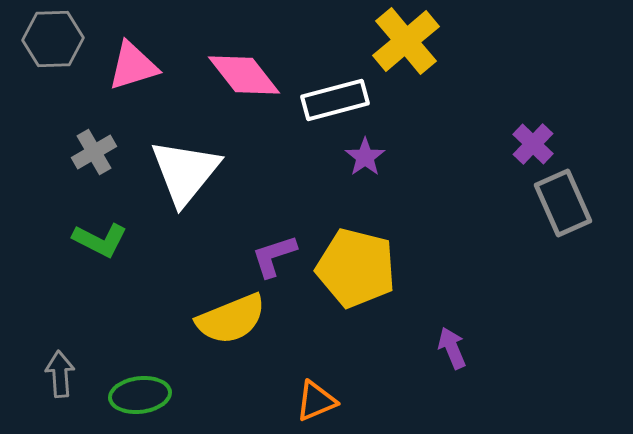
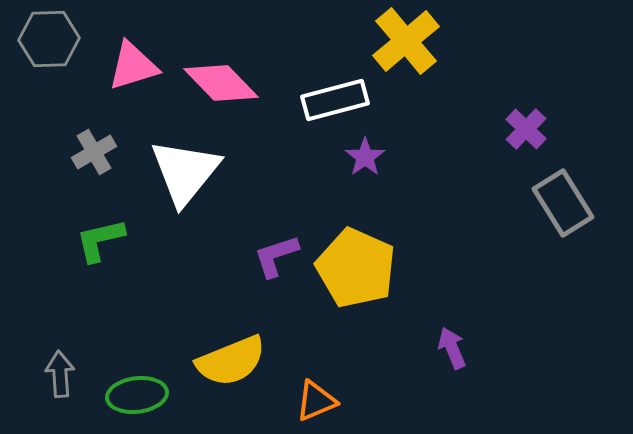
gray hexagon: moved 4 px left
pink diamond: moved 23 px left, 8 px down; rotated 6 degrees counterclockwise
purple cross: moved 7 px left, 15 px up
gray rectangle: rotated 8 degrees counterclockwise
green L-shape: rotated 140 degrees clockwise
purple L-shape: moved 2 px right
yellow pentagon: rotated 10 degrees clockwise
yellow semicircle: moved 42 px down
green ellipse: moved 3 px left
